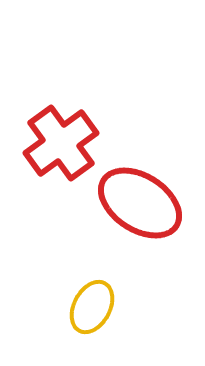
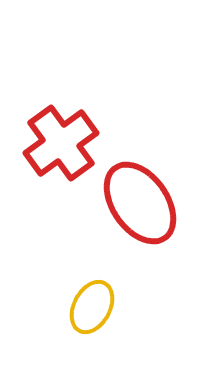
red ellipse: rotated 22 degrees clockwise
